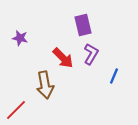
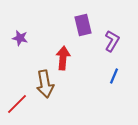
purple L-shape: moved 21 px right, 13 px up
red arrow: rotated 130 degrees counterclockwise
brown arrow: moved 1 px up
red line: moved 1 px right, 6 px up
